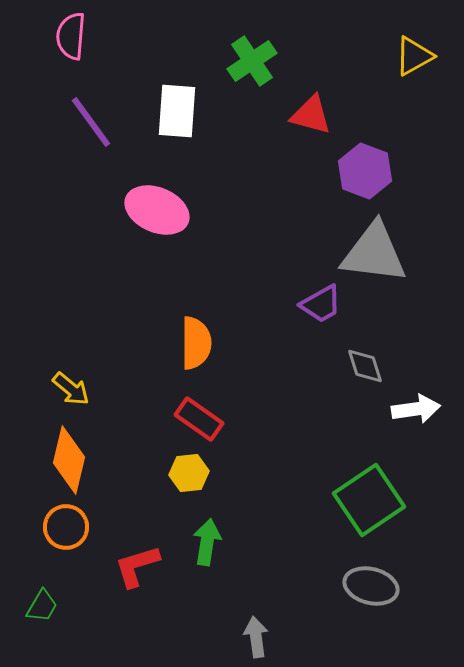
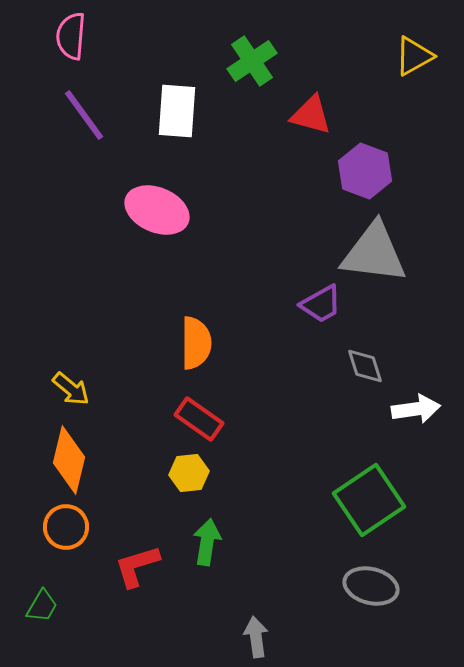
purple line: moved 7 px left, 7 px up
